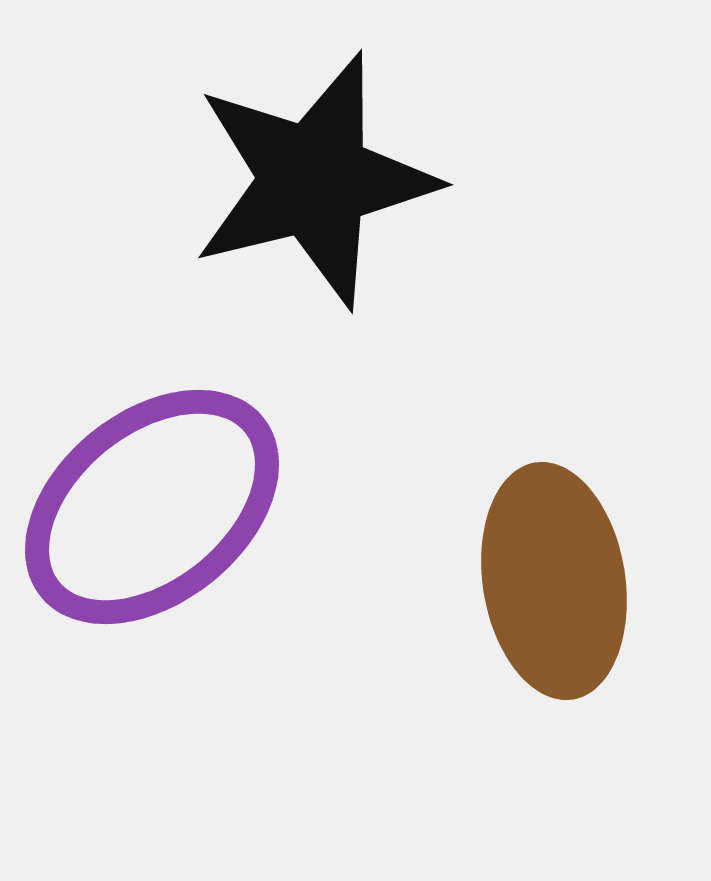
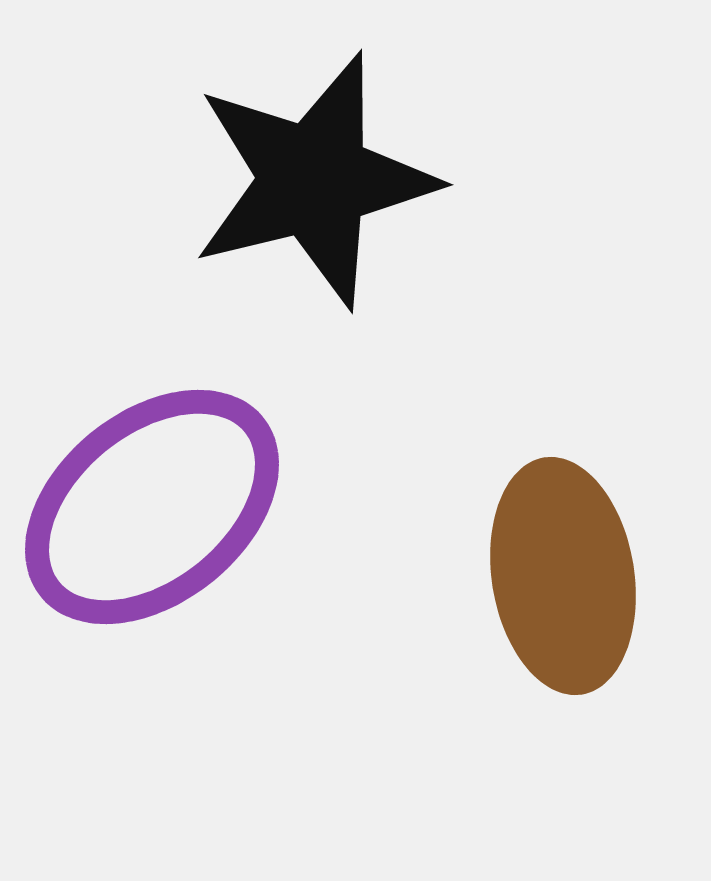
brown ellipse: moved 9 px right, 5 px up
